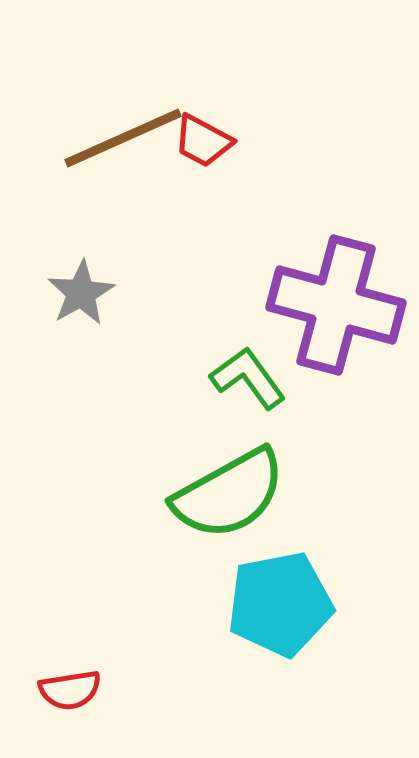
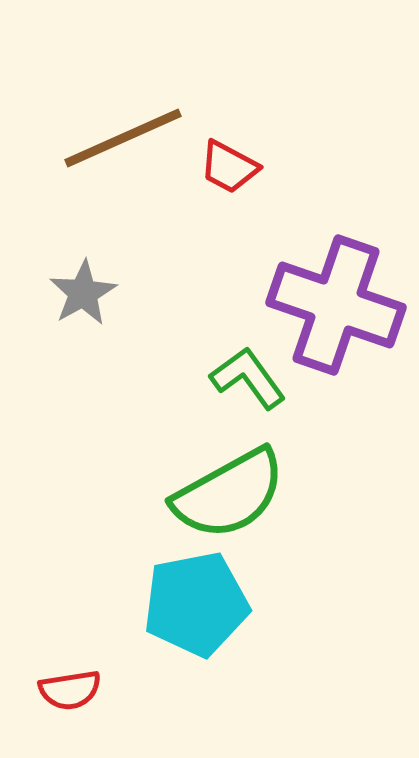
red trapezoid: moved 26 px right, 26 px down
gray star: moved 2 px right
purple cross: rotated 4 degrees clockwise
cyan pentagon: moved 84 px left
